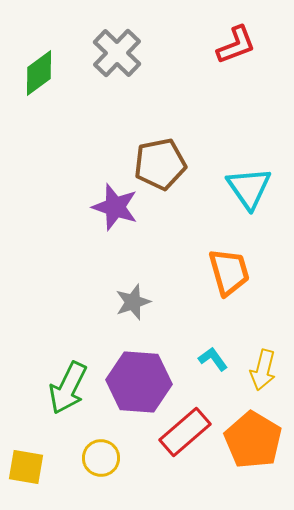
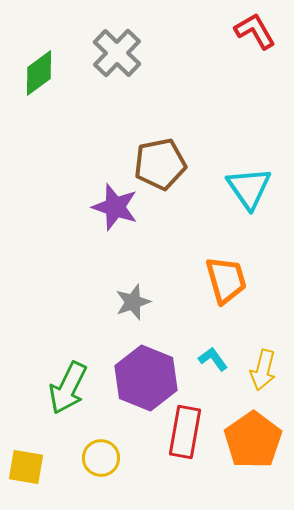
red L-shape: moved 19 px right, 14 px up; rotated 99 degrees counterclockwise
orange trapezoid: moved 3 px left, 8 px down
purple hexagon: moved 7 px right, 4 px up; rotated 18 degrees clockwise
red rectangle: rotated 39 degrees counterclockwise
orange pentagon: rotated 6 degrees clockwise
